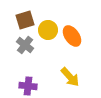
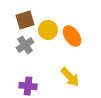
gray cross: rotated 18 degrees clockwise
